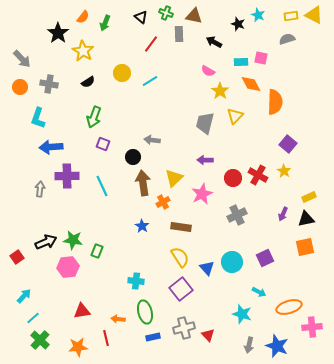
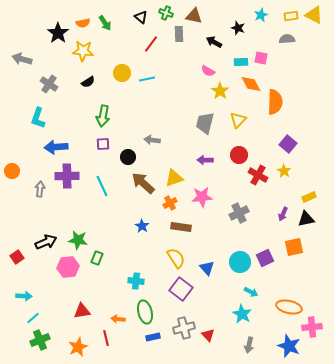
cyan star at (258, 15): moved 3 px right; rotated 24 degrees clockwise
orange semicircle at (83, 17): moved 6 px down; rotated 40 degrees clockwise
green arrow at (105, 23): rotated 56 degrees counterclockwise
black star at (238, 24): moved 4 px down
gray semicircle at (287, 39): rotated 14 degrees clockwise
yellow star at (83, 51): rotated 25 degrees counterclockwise
gray arrow at (22, 59): rotated 150 degrees clockwise
cyan line at (150, 81): moved 3 px left, 2 px up; rotated 21 degrees clockwise
gray cross at (49, 84): rotated 24 degrees clockwise
orange circle at (20, 87): moved 8 px left, 84 px down
yellow triangle at (235, 116): moved 3 px right, 4 px down
green arrow at (94, 117): moved 9 px right, 1 px up; rotated 10 degrees counterclockwise
purple square at (103, 144): rotated 24 degrees counterclockwise
blue arrow at (51, 147): moved 5 px right
black circle at (133, 157): moved 5 px left
yellow triangle at (174, 178): rotated 24 degrees clockwise
red circle at (233, 178): moved 6 px right, 23 px up
brown arrow at (143, 183): rotated 40 degrees counterclockwise
pink star at (202, 194): moved 3 px down; rotated 20 degrees clockwise
orange cross at (163, 202): moved 7 px right, 1 px down
gray cross at (237, 215): moved 2 px right, 2 px up
green star at (73, 240): moved 5 px right
orange square at (305, 247): moved 11 px left
green rectangle at (97, 251): moved 7 px down
yellow semicircle at (180, 257): moved 4 px left, 1 px down
cyan circle at (232, 262): moved 8 px right
purple square at (181, 289): rotated 15 degrees counterclockwise
cyan arrow at (259, 292): moved 8 px left
cyan arrow at (24, 296): rotated 49 degrees clockwise
orange ellipse at (289, 307): rotated 30 degrees clockwise
cyan star at (242, 314): rotated 12 degrees clockwise
green cross at (40, 340): rotated 24 degrees clockwise
blue star at (277, 346): moved 12 px right
orange star at (78, 347): rotated 18 degrees counterclockwise
